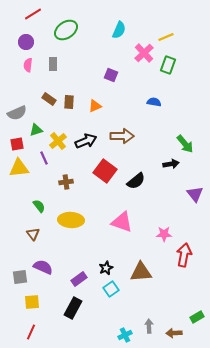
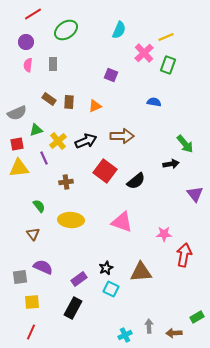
cyan square at (111, 289): rotated 28 degrees counterclockwise
